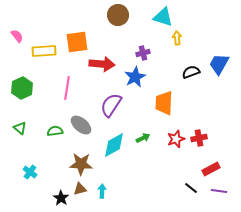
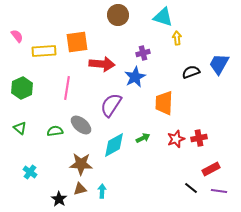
black star: moved 2 px left, 1 px down
